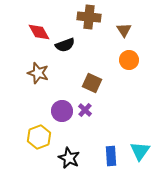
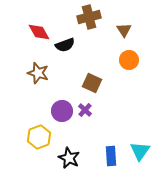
brown cross: rotated 20 degrees counterclockwise
